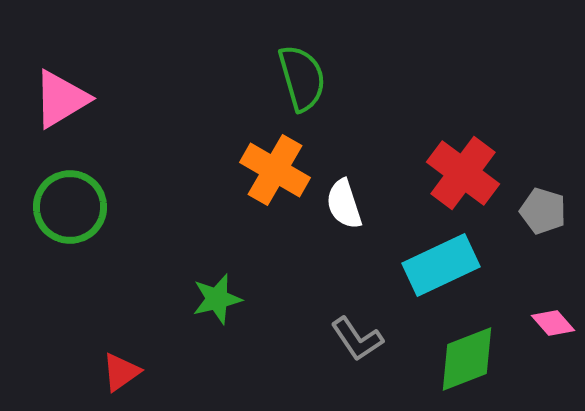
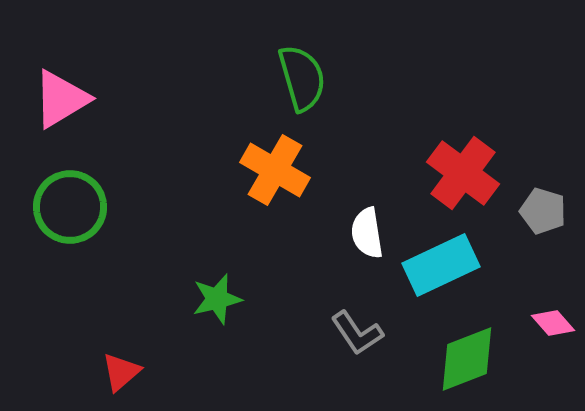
white semicircle: moved 23 px right, 29 px down; rotated 9 degrees clockwise
gray L-shape: moved 6 px up
red triangle: rotated 6 degrees counterclockwise
